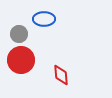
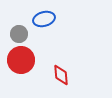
blue ellipse: rotated 15 degrees counterclockwise
